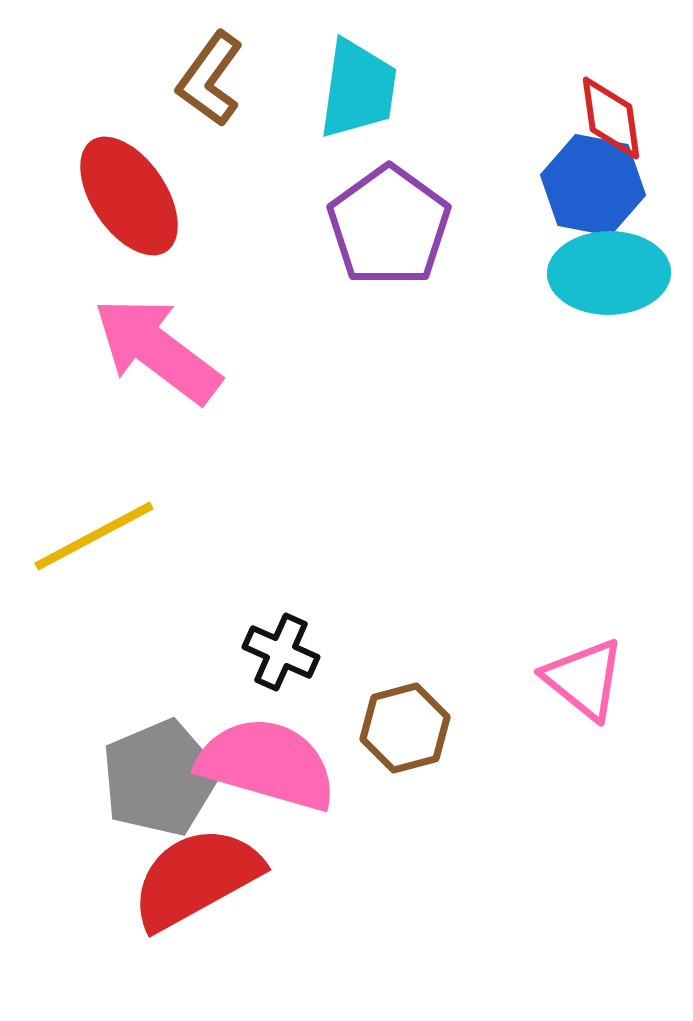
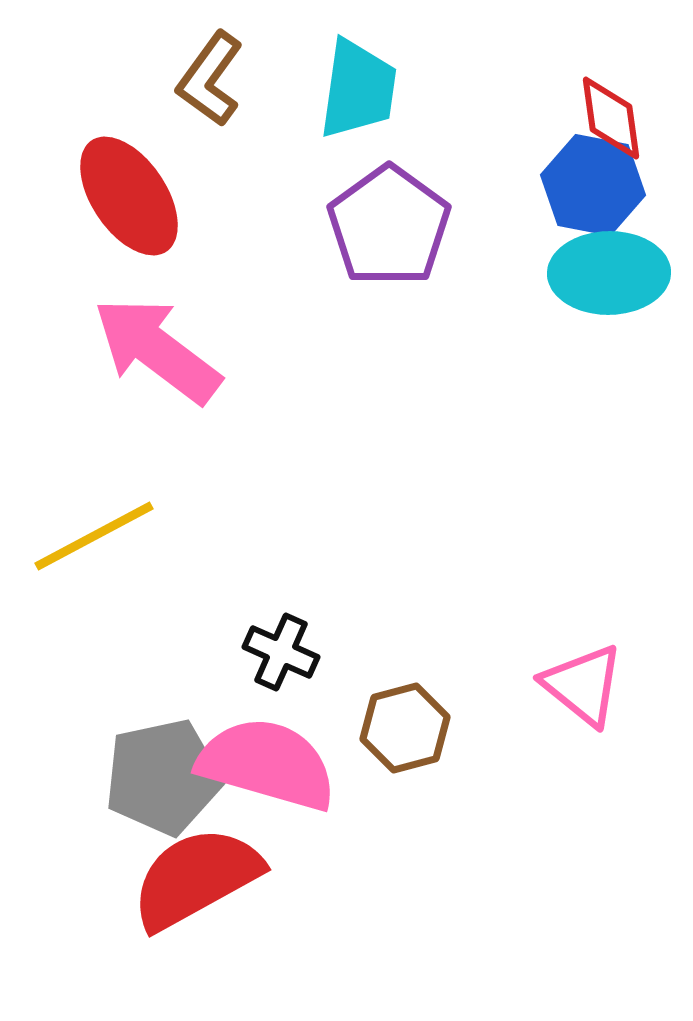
pink triangle: moved 1 px left, 6 px down
gray pentagon: moved 3 px right, 1 px up; rotated 11 degrees clockwise
